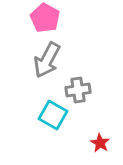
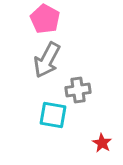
pink pentagon: moved 1 px down
cyan square: rotated 20 degrees counterclockwise
red star: moved 2 px right
